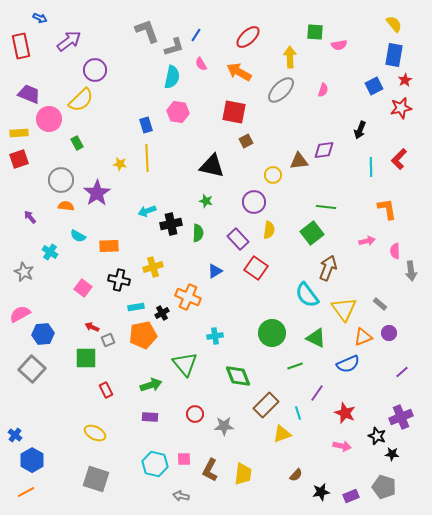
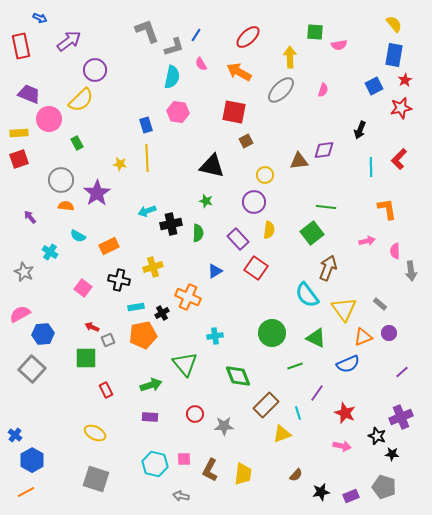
yellow circle at (273, 175): moved 8 px left
orange rectangle at (109, 246): rotated 24 degrees counterclockwise
